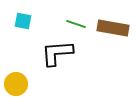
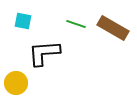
brown rectangle: rotated 20 degrees clockwise
black L-shape: moved 13 px left
yellow circle: moved 1 px up
